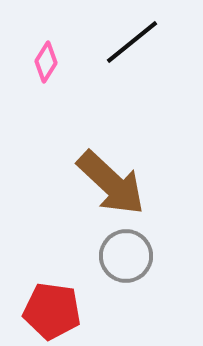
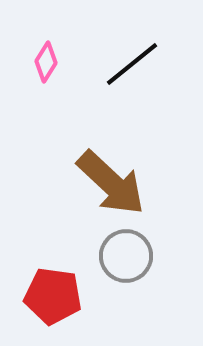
black line: moved 22 px down
red pentagon: moved 1 px right, 15 px up
